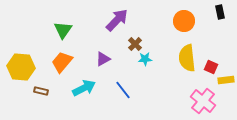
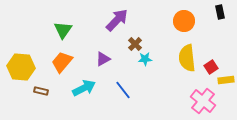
red square: rotated 32 degrees clockwise
